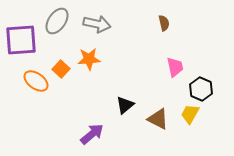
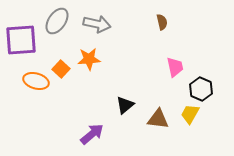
brown semicircle: moved 2 px left, 1 px up
orange ellipse: rotated 20 degrees counterclockwise
brown triangle: rotated 20 degrees counterclockwise
